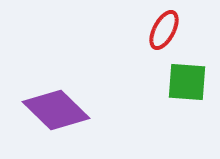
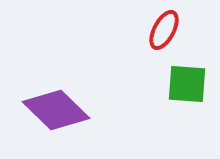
green square: moved 2 px down
